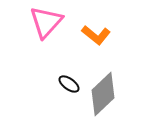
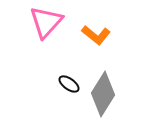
gray diamond: rotated 15 degrees counterclockwise
